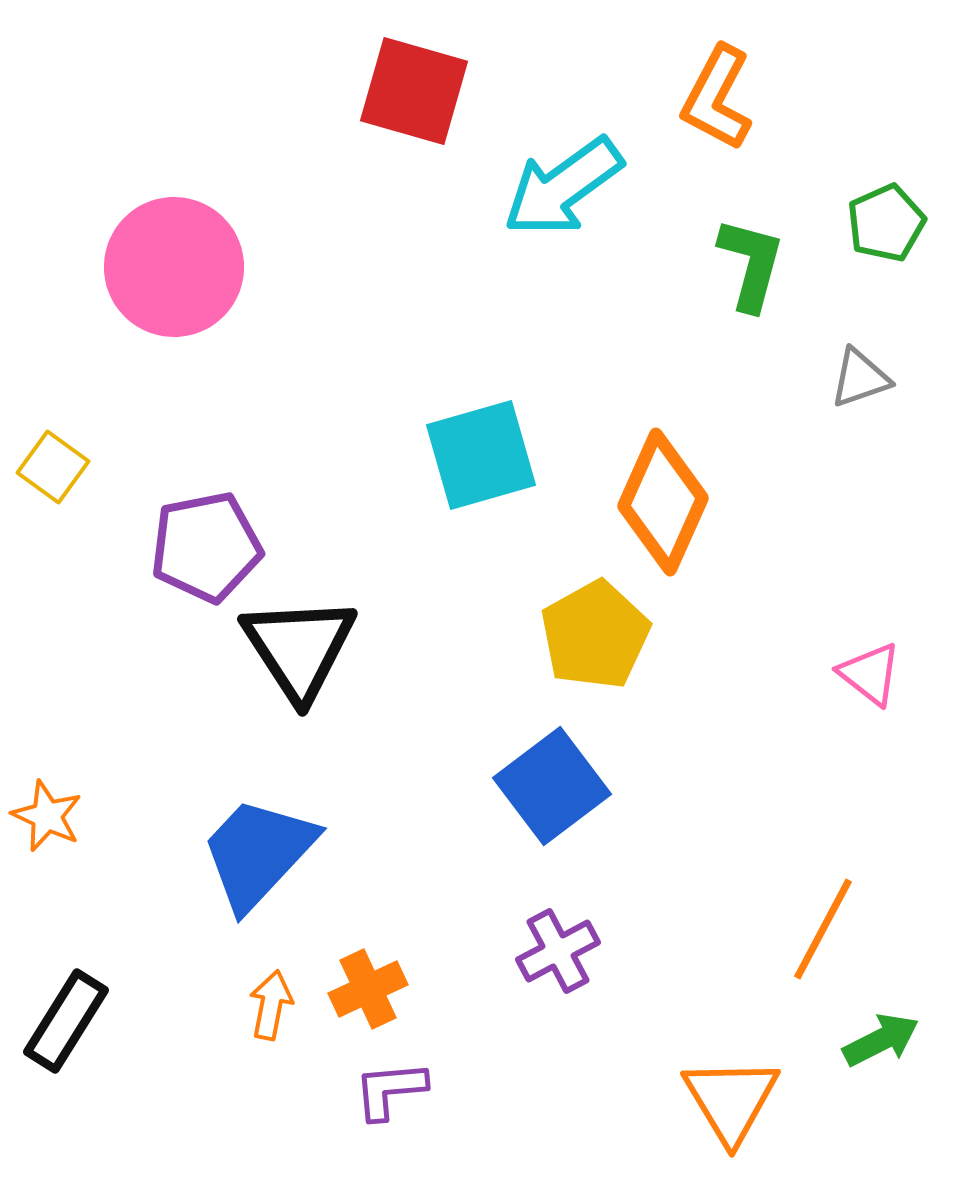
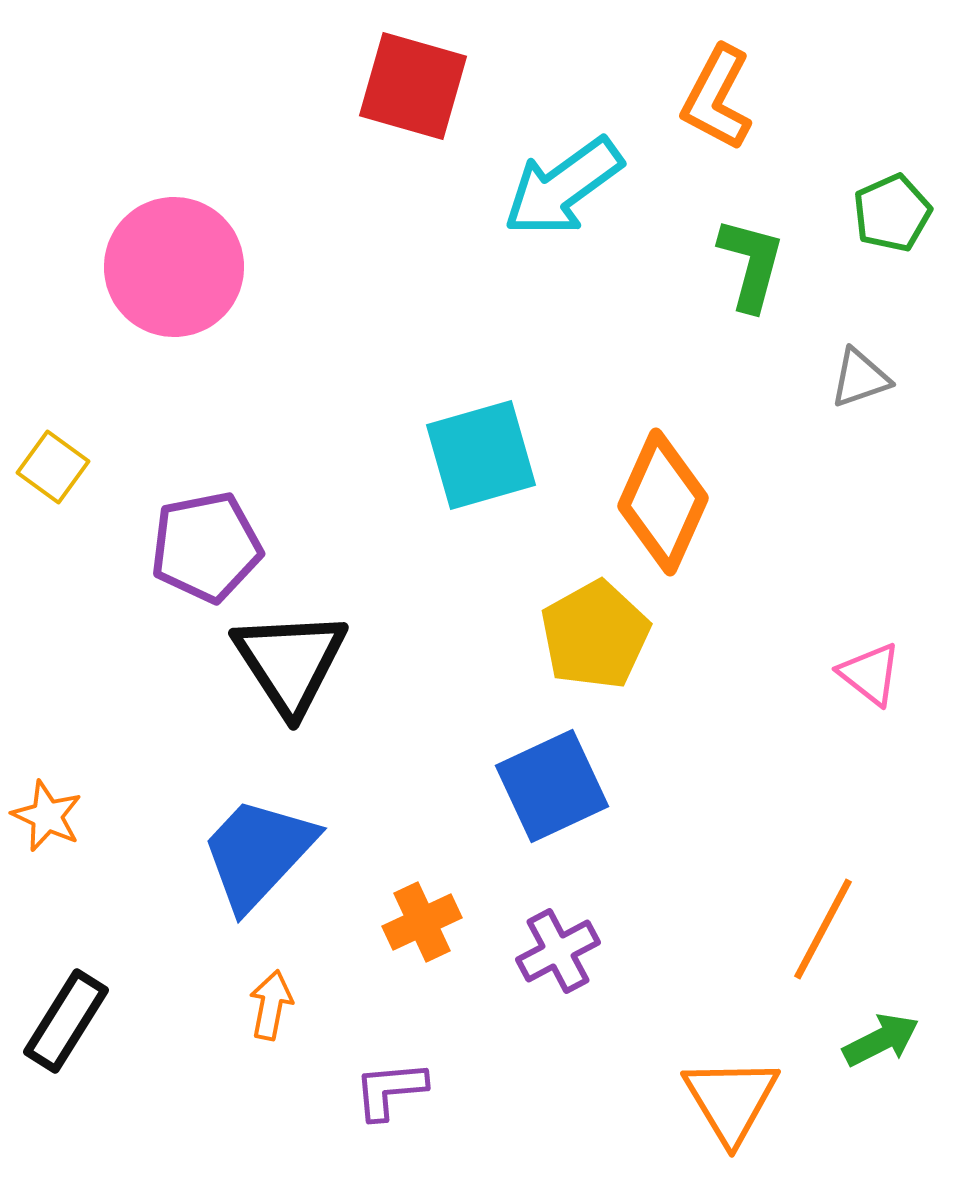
red square: moved 1 px left, 5 px up
green pentagon: moved 6 px right, 10 px up
black triangle: moved 9 px left, 14 px down
blue square: rotated 12 degrees clockwise
orange cross: moved 54 px right, 67 px up
